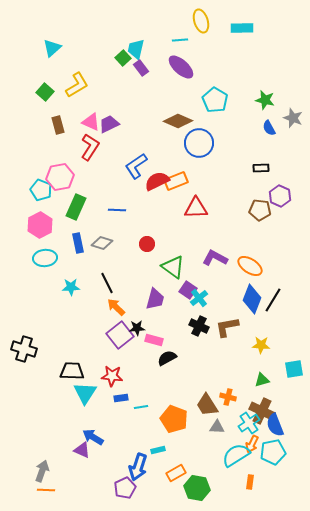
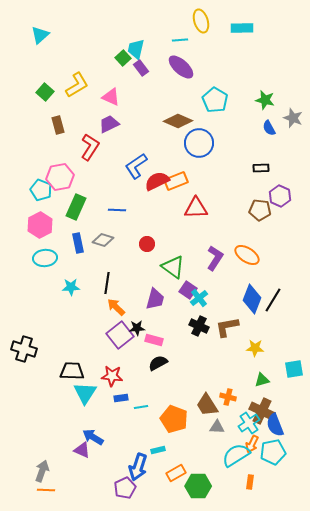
cyan triangle at (52, 48): moved 12 px left, 13 px up
pink triangle at (91, 122): moved 20 px right, 25 px up
gray diamond at (102, 243): moved 1 px right, 3 px up
purple L-shape at (215, 258): rotated 95 degrees clockwise
orange ellipse at (250, 266): moved 3 px left, 11 px up
black line at (107, 283): rotated 35 degrees clockwise
yellow star at (261, 345): moved 6 px left, 3 px down
black semicircle at (167, 358): moved 9 px left, 5 px down
green hexagon at (197, 488): moved 1 px right, 2 px up; rotated 10 degrees counterclockwise
